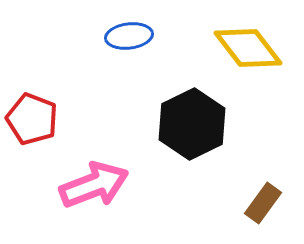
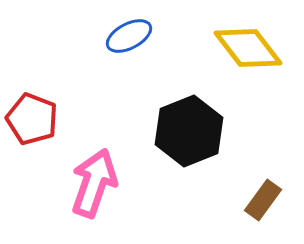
blue ellipse: rotated 21 degrees counterclockwise
black hexagon: moved 3 px left, 7 px down; rotated 4 degrees clockwise
pink arrow: moved 2 px up; rotated 50 degrees counterclockwise
brown rectangle: moved 3 px up
